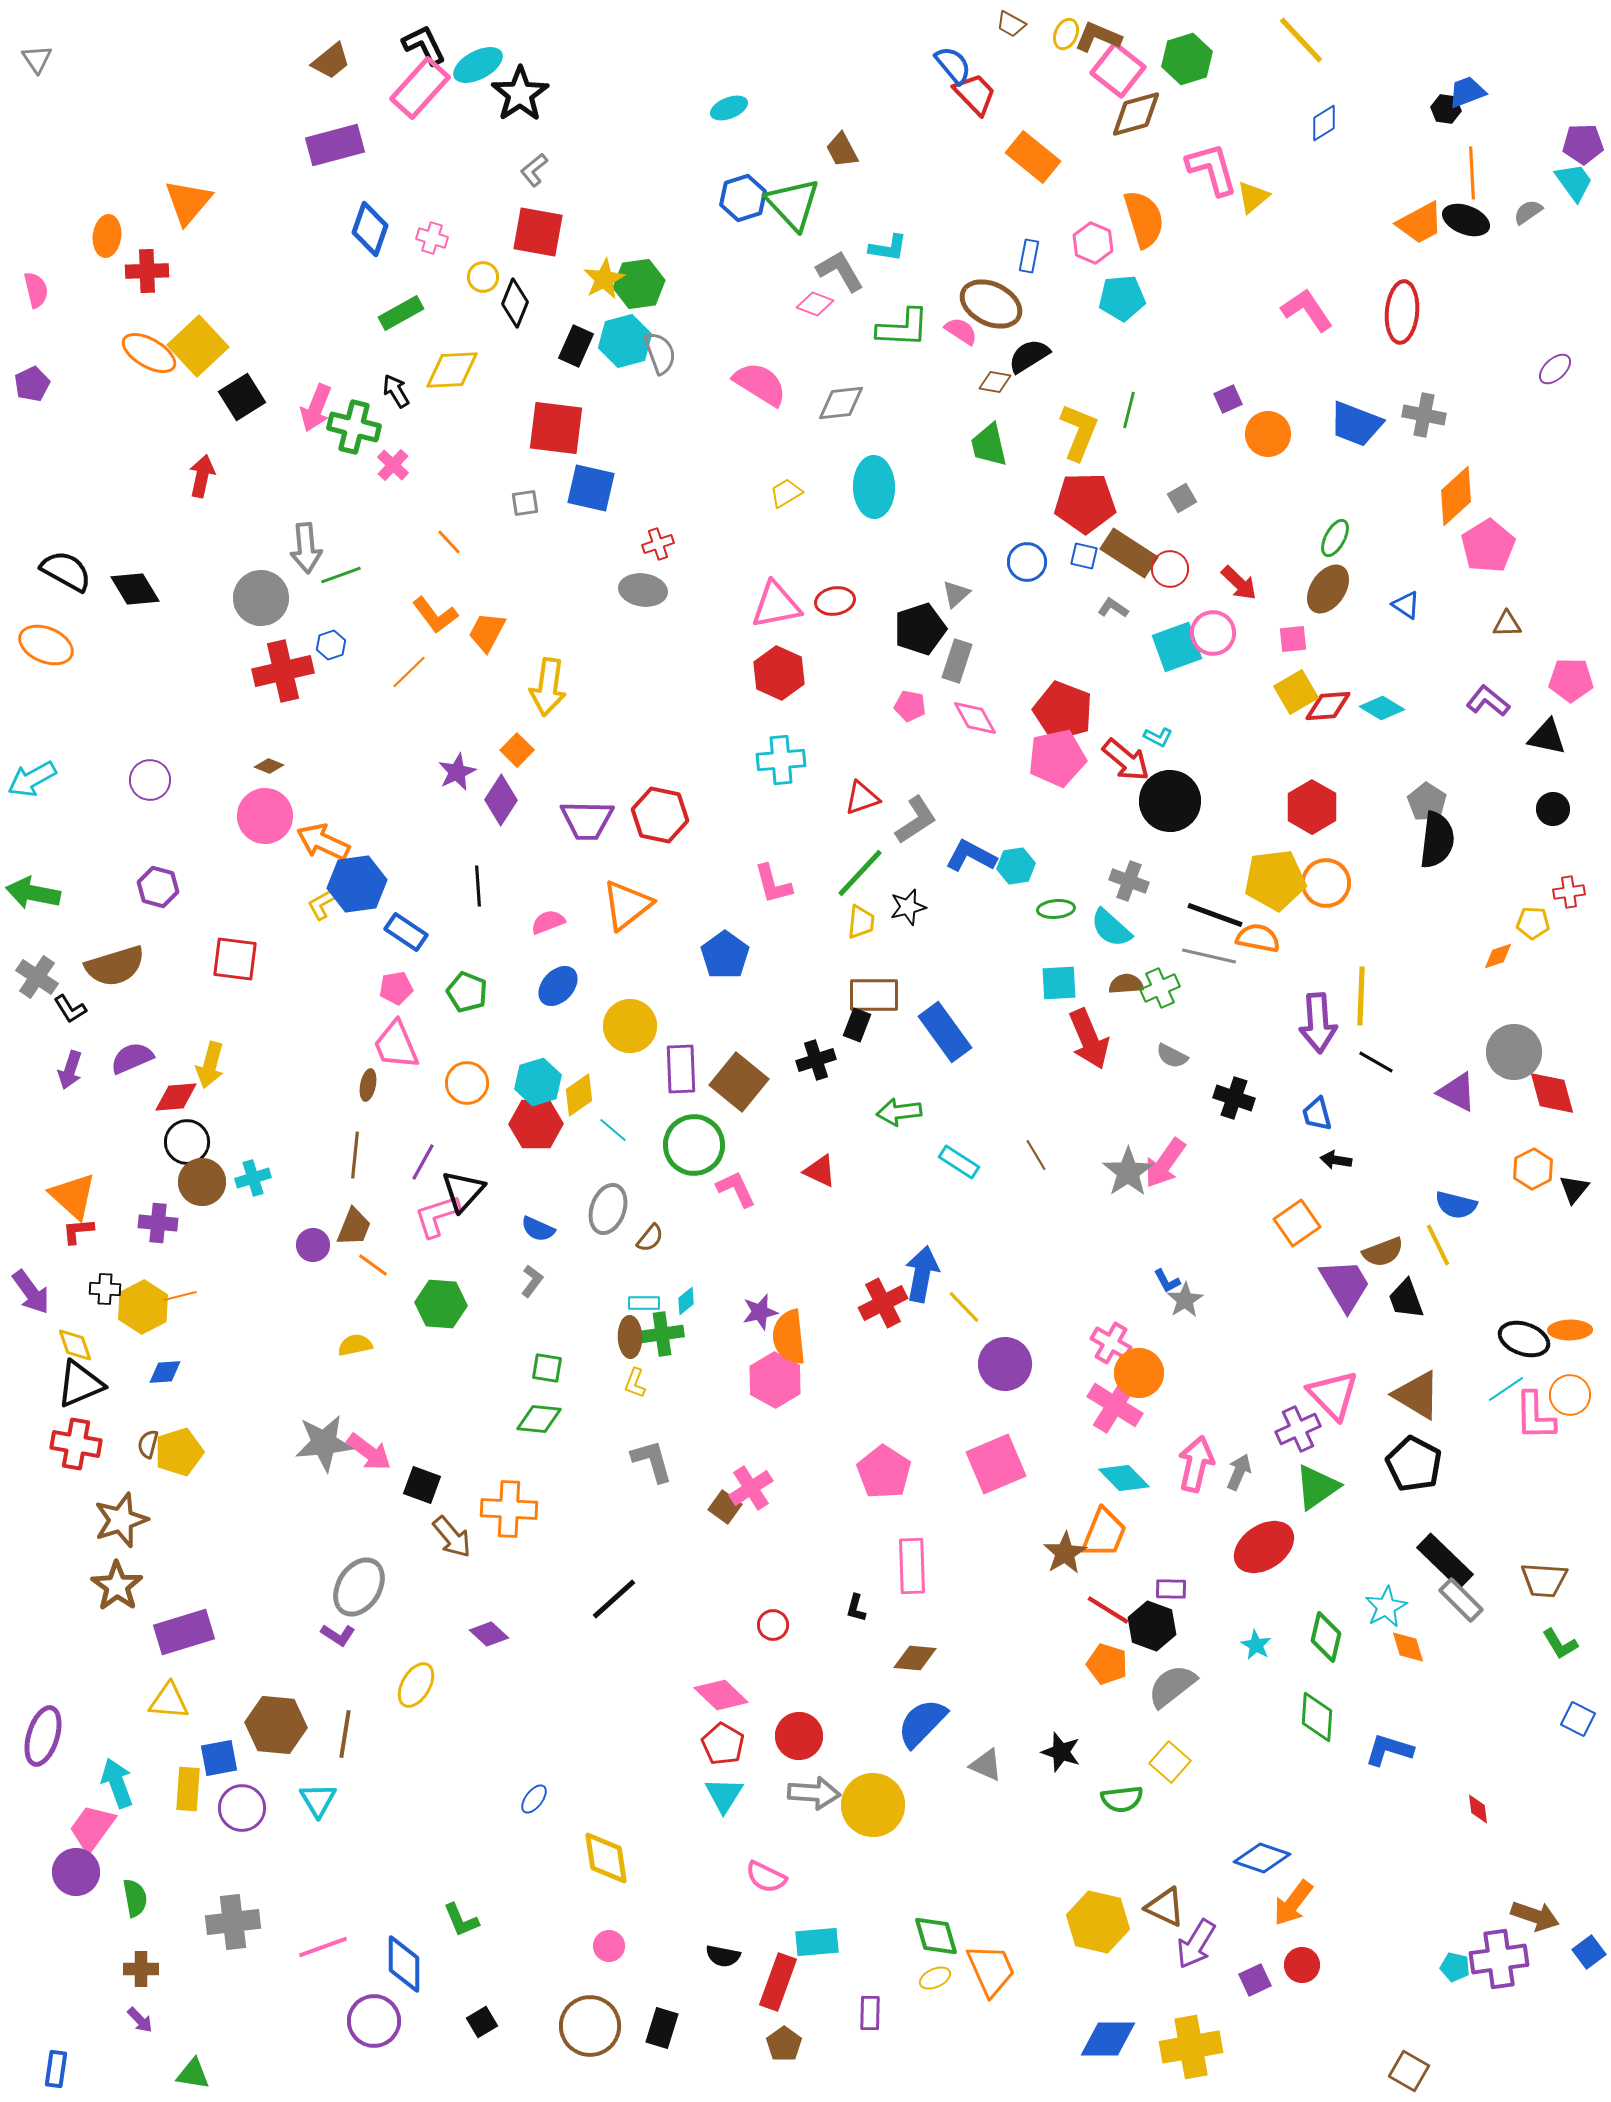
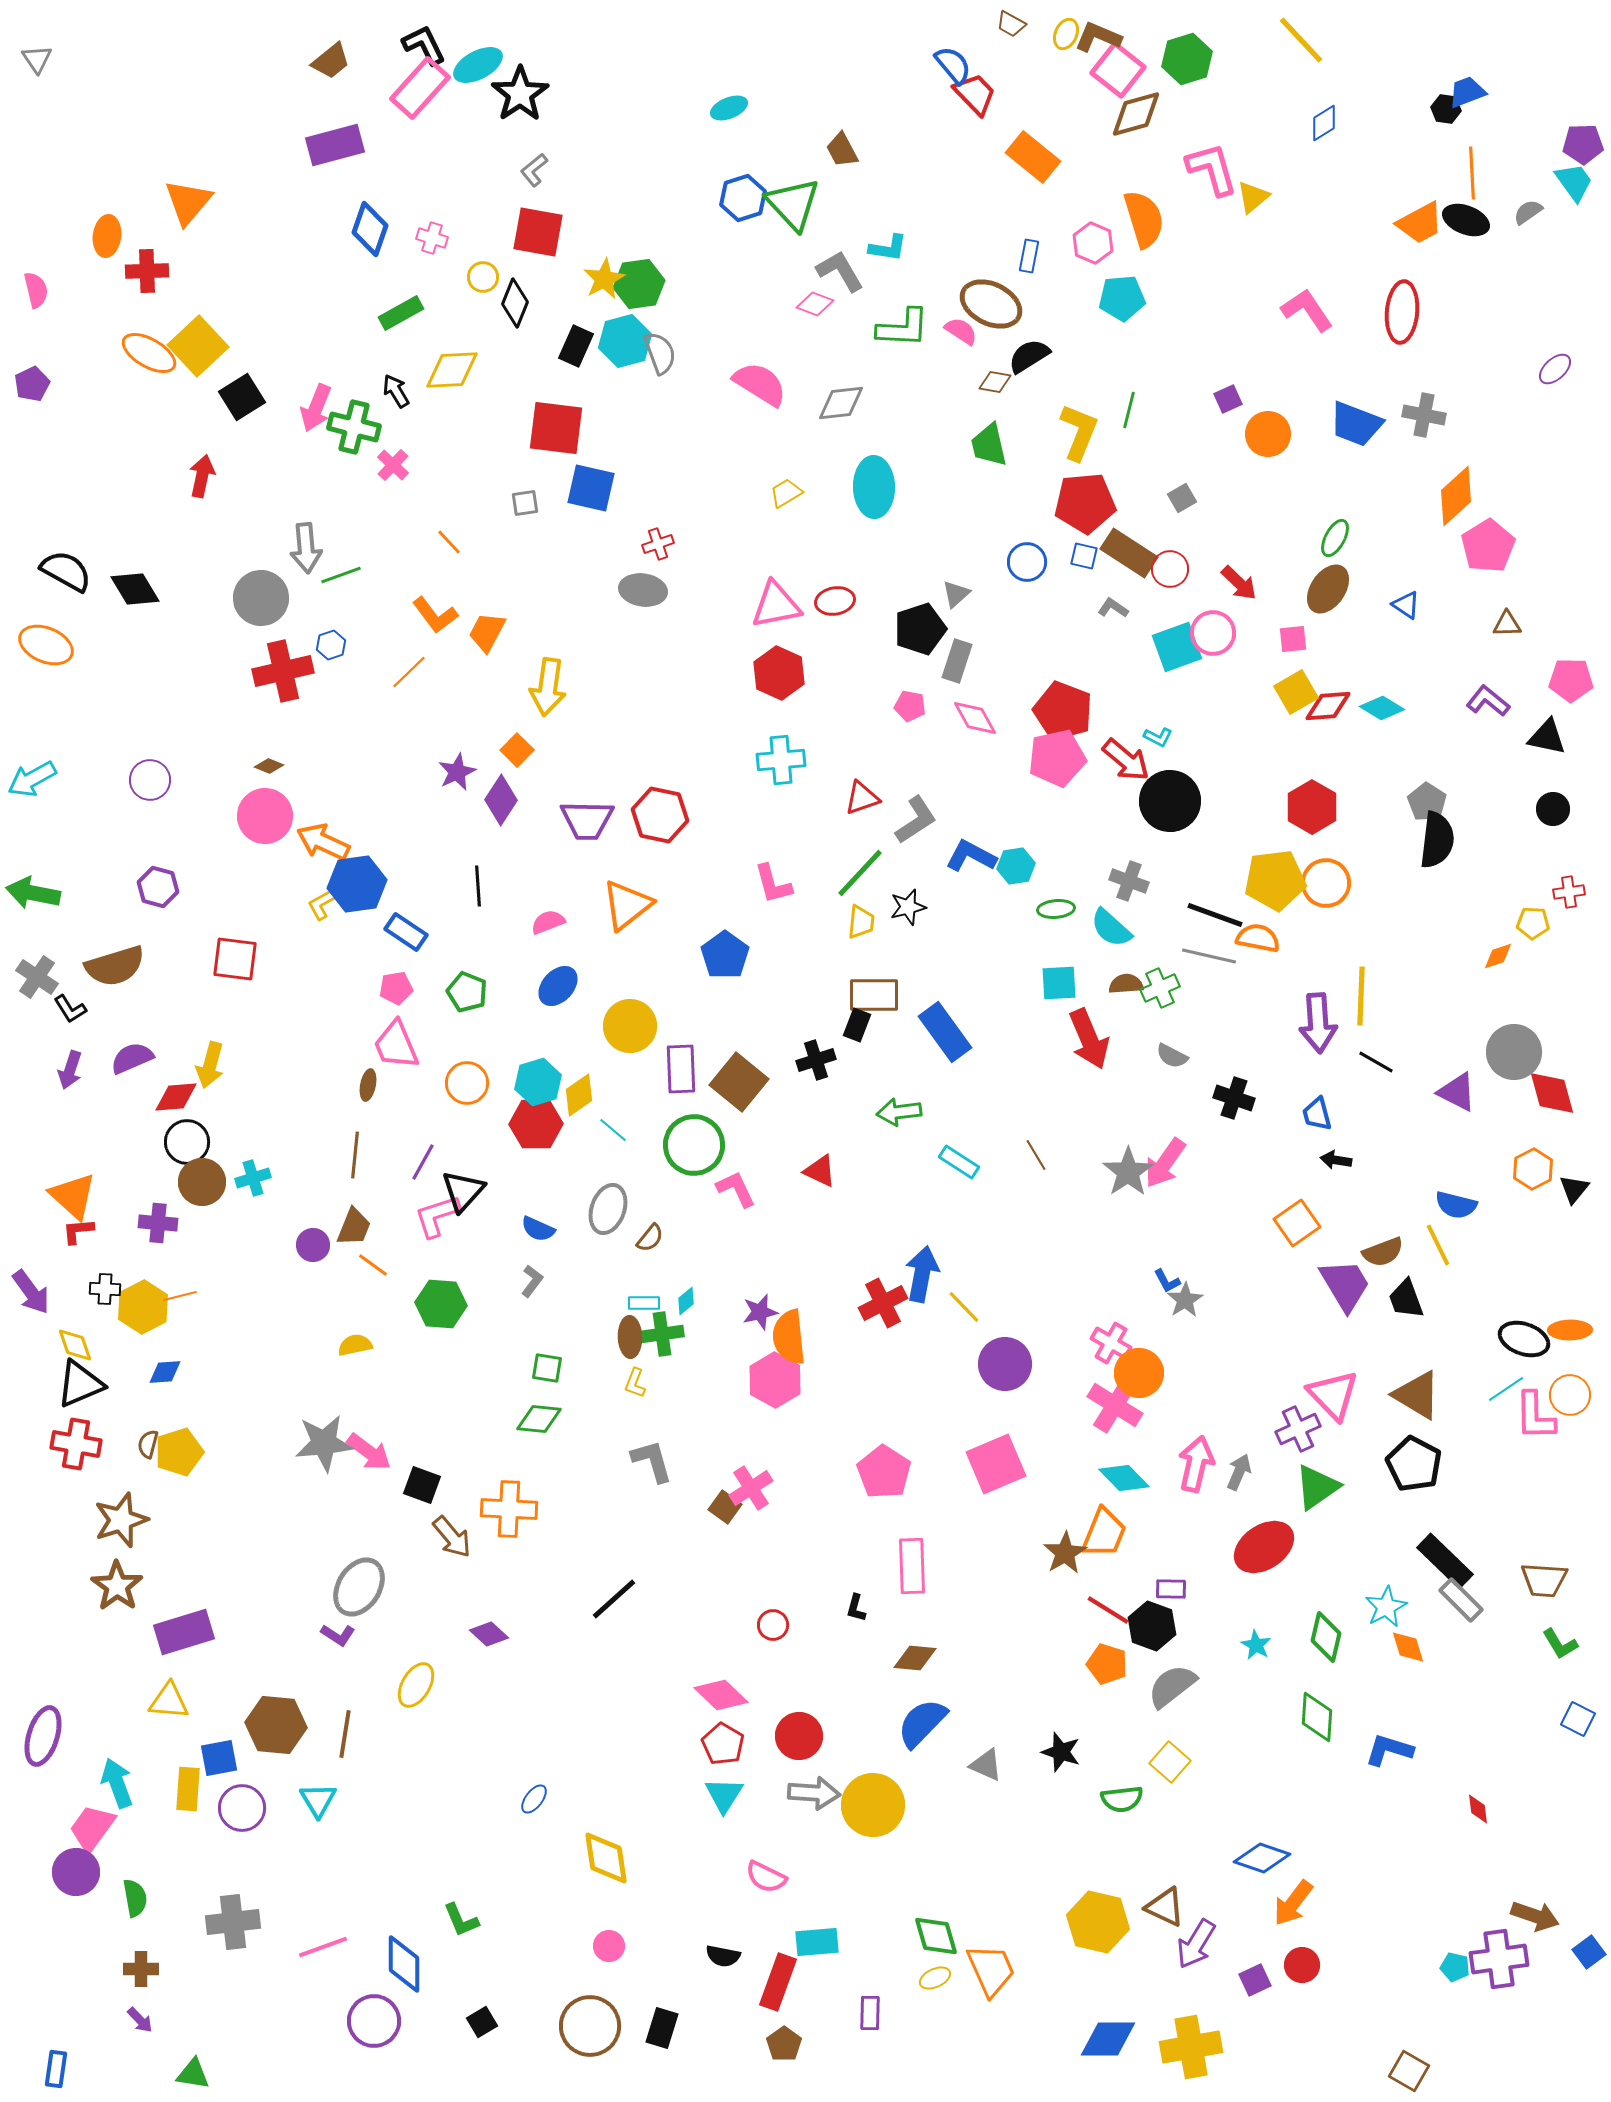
red pentagon at (1085, 503): rotated 4 degrees counterclockwise
